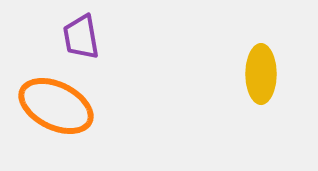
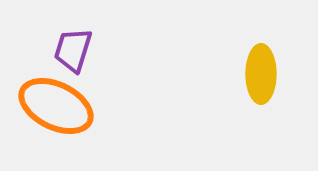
purple trapezoid: moved 8 px left, 13 px down; rotated 27 degrees clockwise
